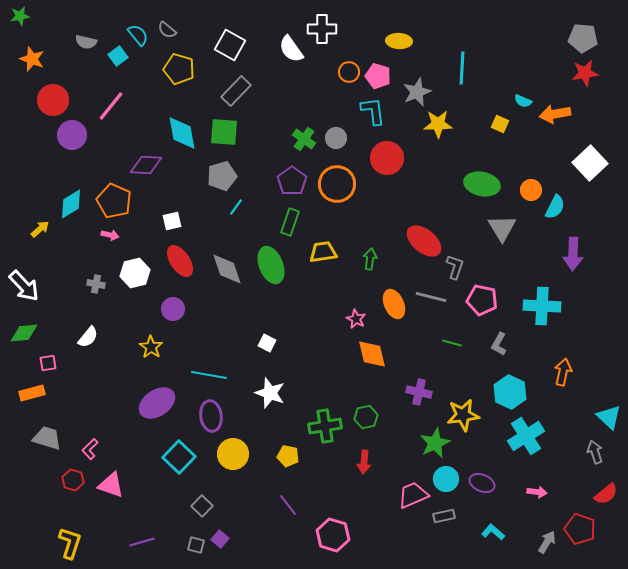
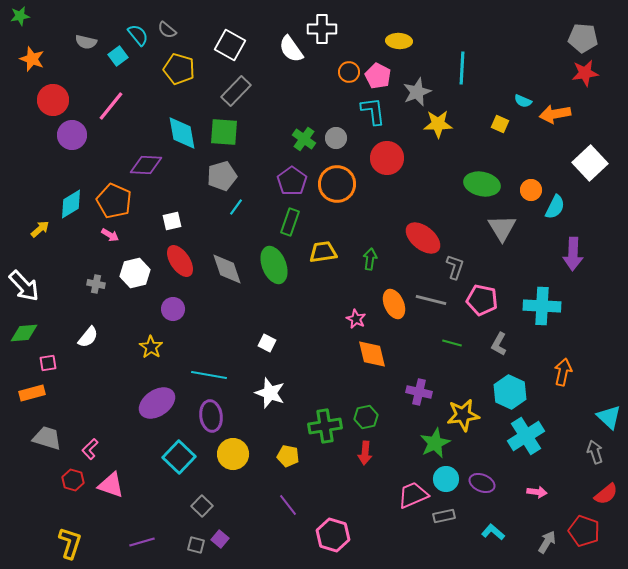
pink pentagon at (378, 76): rotated 10 degrees clockwise
pink arrow at (110, 235): rotated 18 degrees clockwise
red ellipse at (424, 241): moved 1 px left, 3 px up
green ellipse at (271, 265): moved 3 px right
gray line at (431, 297): moved 3 px down
red arrow at (364, 462): moved 1 px right, 9 px up
red pentagon at (580, 529): moved 4 px right, 2 px down
